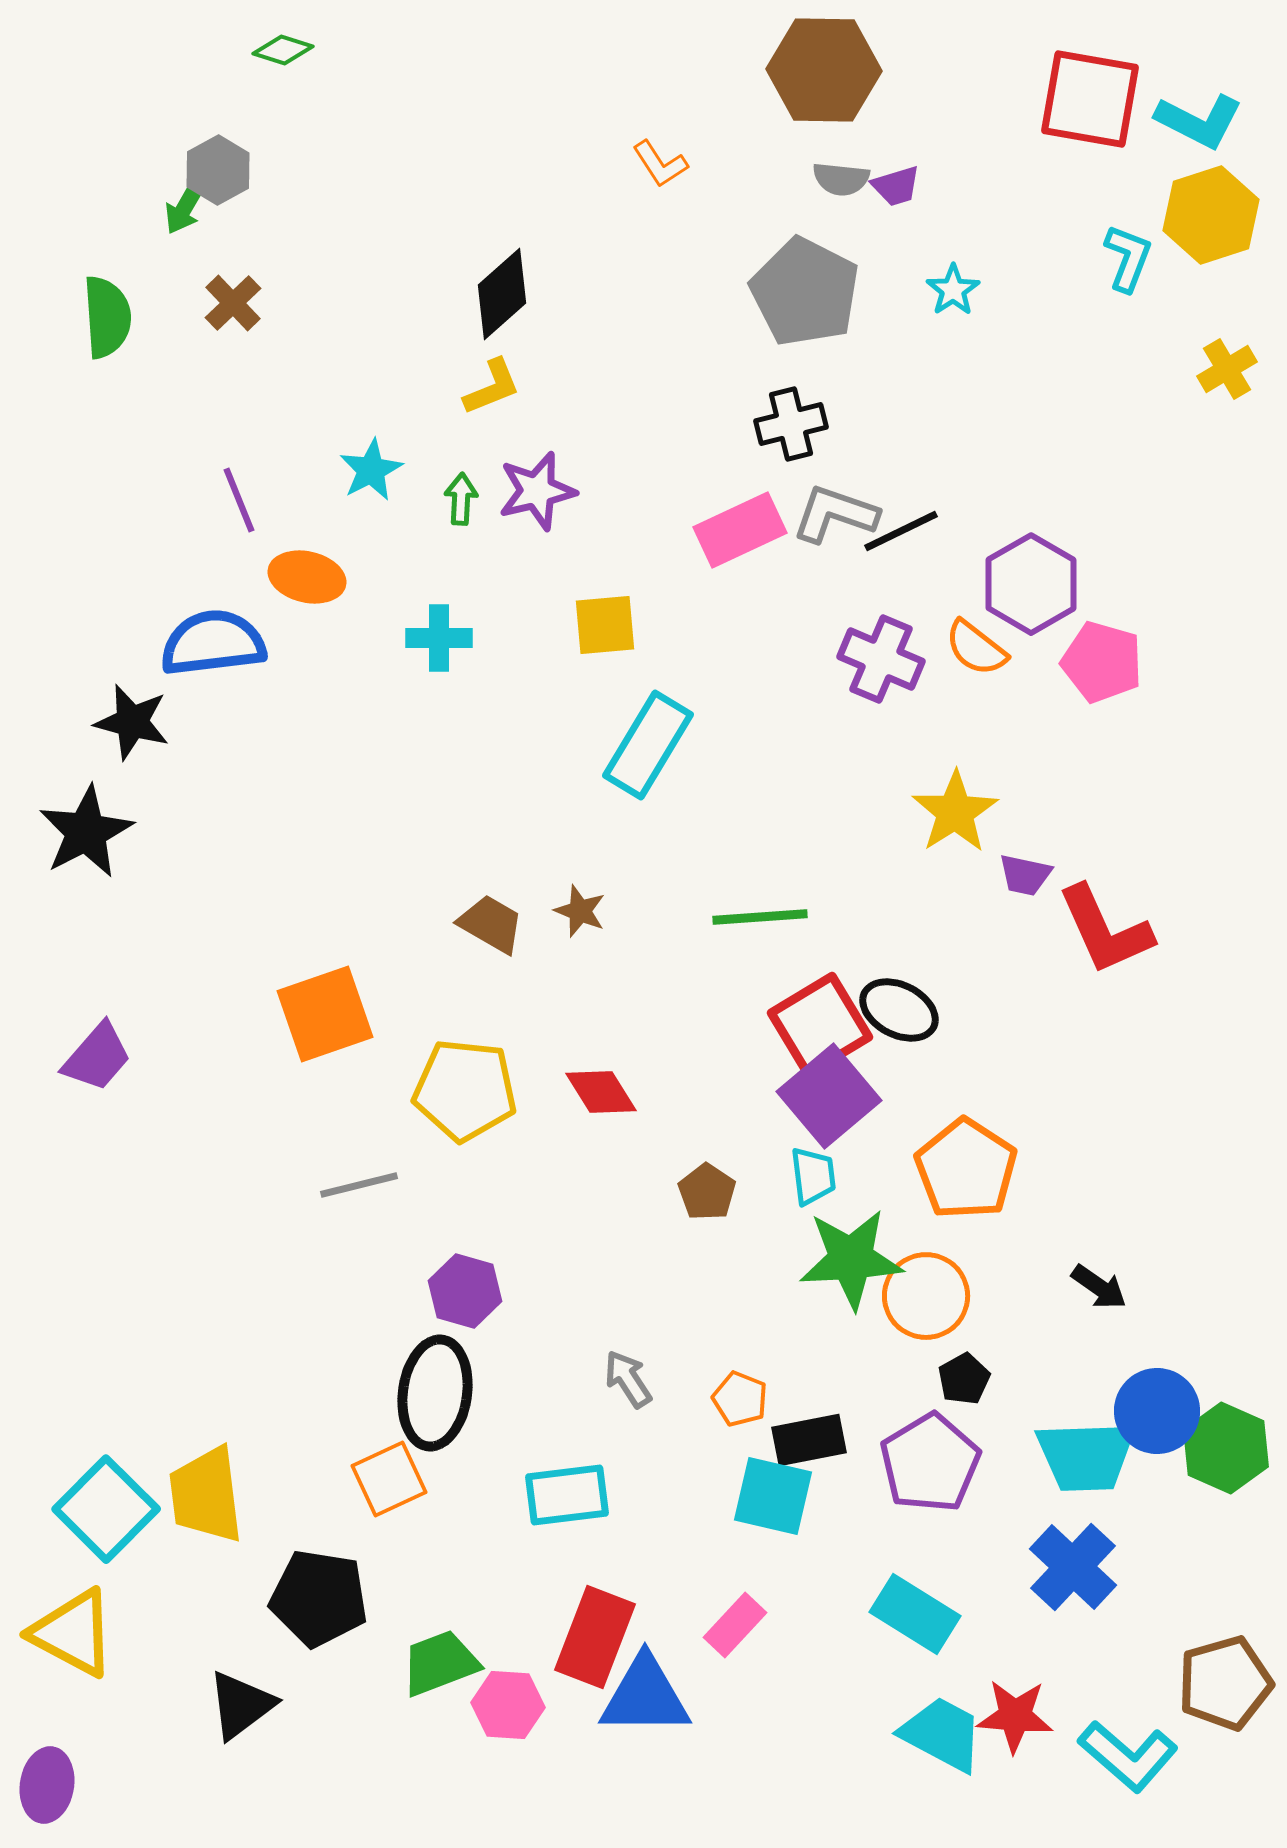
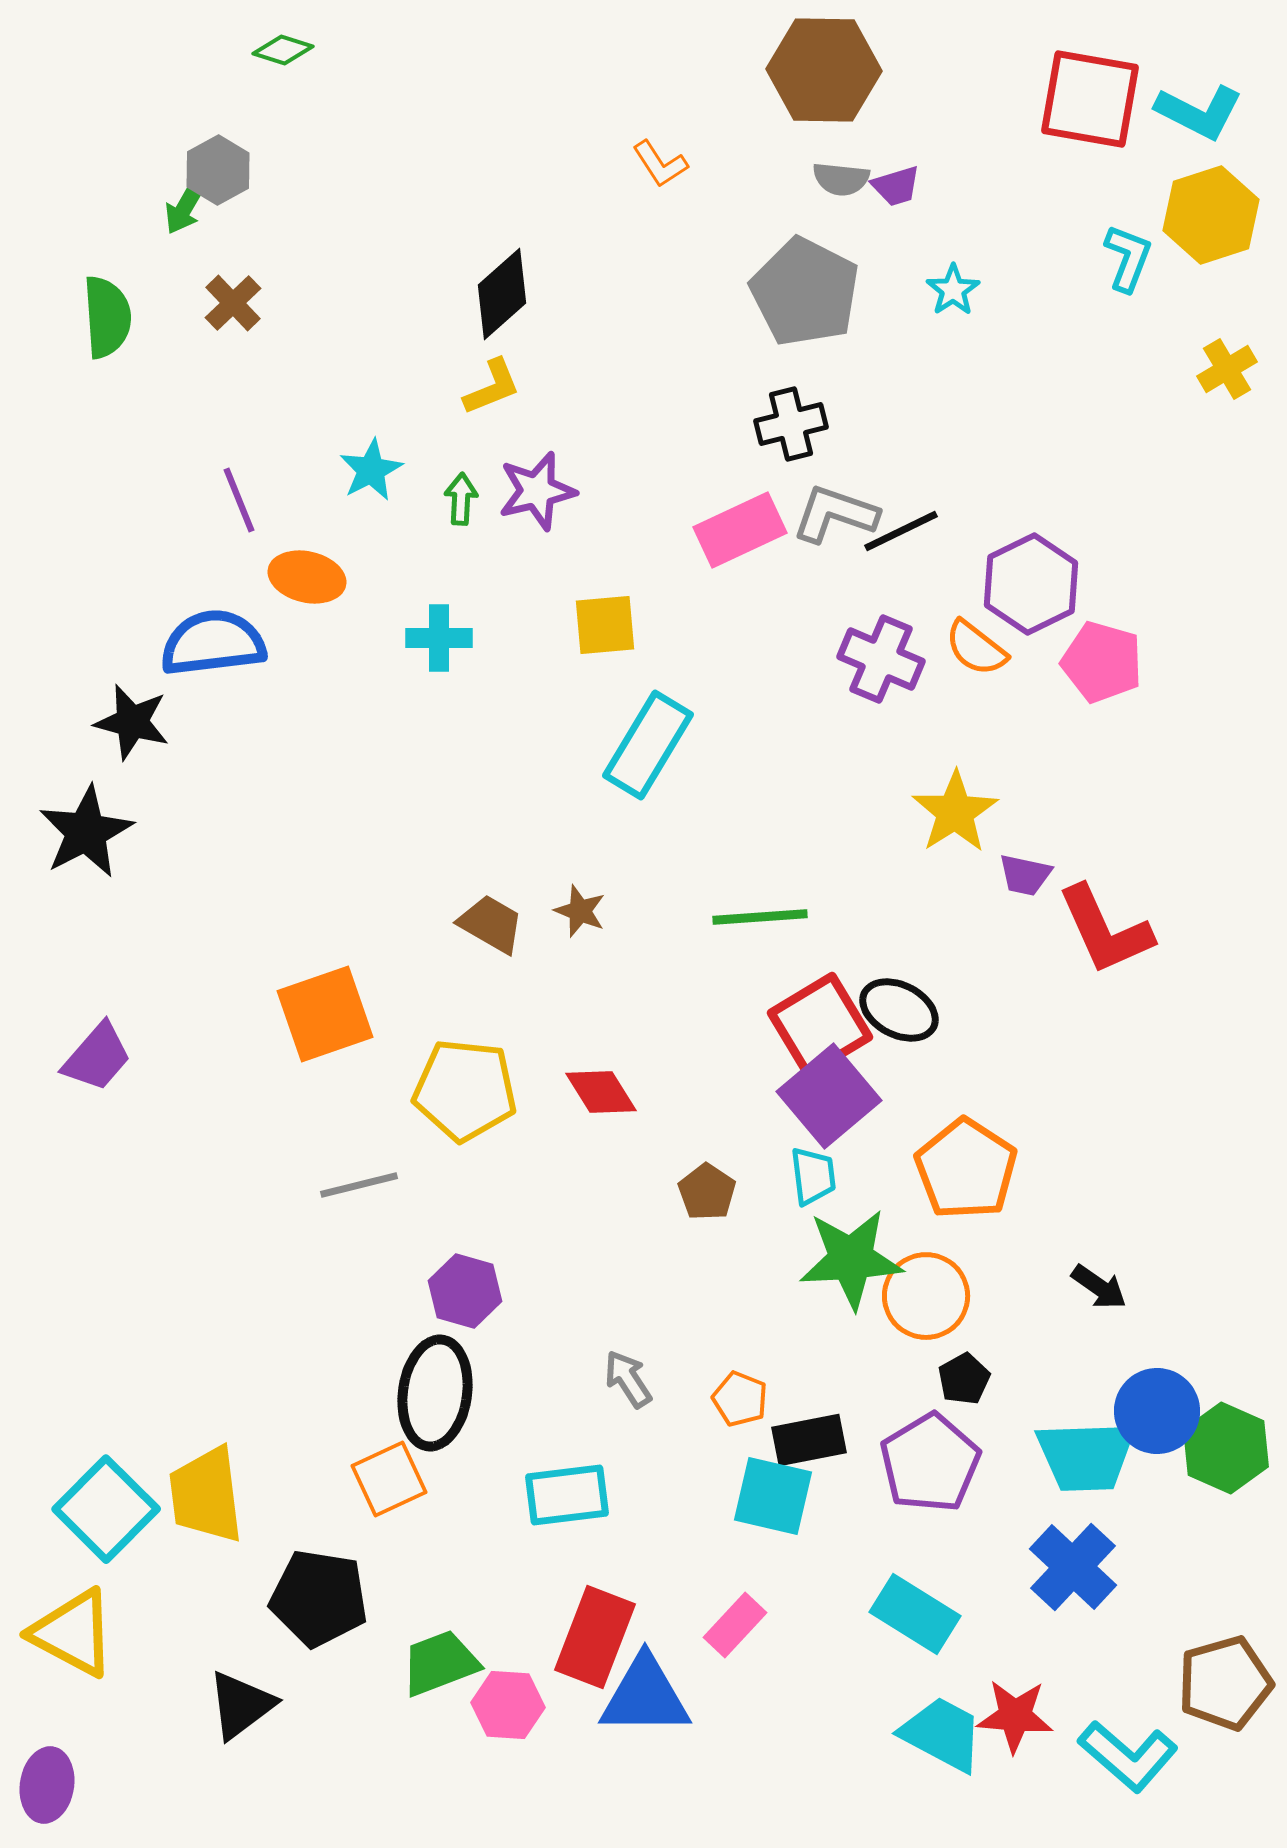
cyan L-shape at (1199, 121): moved 9 px up
purple hexagon at (1031, 584): rotated 4 degrees clockwise
